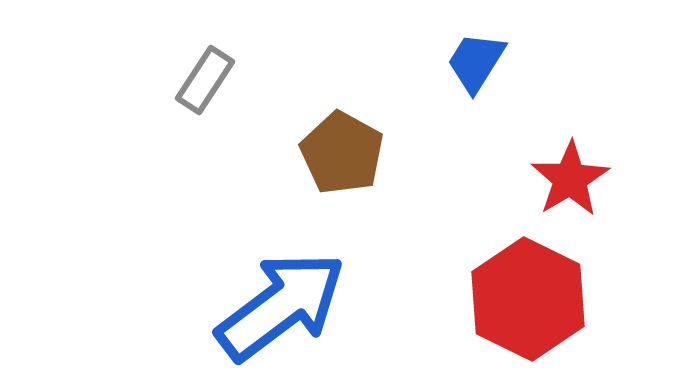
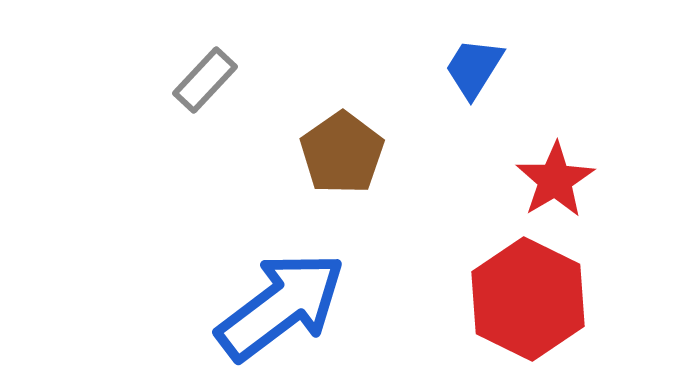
blue trapezoid: moved 2 px left, 6 px down
gray rectangle: rotated 10 degrees clockwise
brown pentagon: rotated 8 degrees clockwise
red star: moved 15 px left, 1 px down
